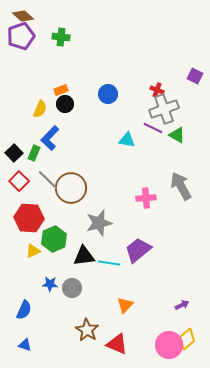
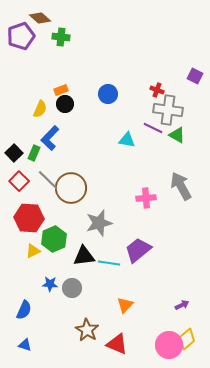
brown diamond: moved 17 px right, 2 px down
gray cross: moved 4 px right, 1 px down; rotated 28 degrees clockwise
